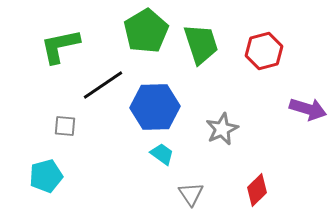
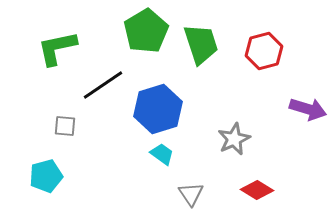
green L-shape: moved 3 px left, 2 px down
blue hexagon: moved 3 px right, 2 px down; rotated 15 degrees counterclockwise
gray star: moved 12 px right, 10 px down
red diamond: rotated 76 degrees clockwise
